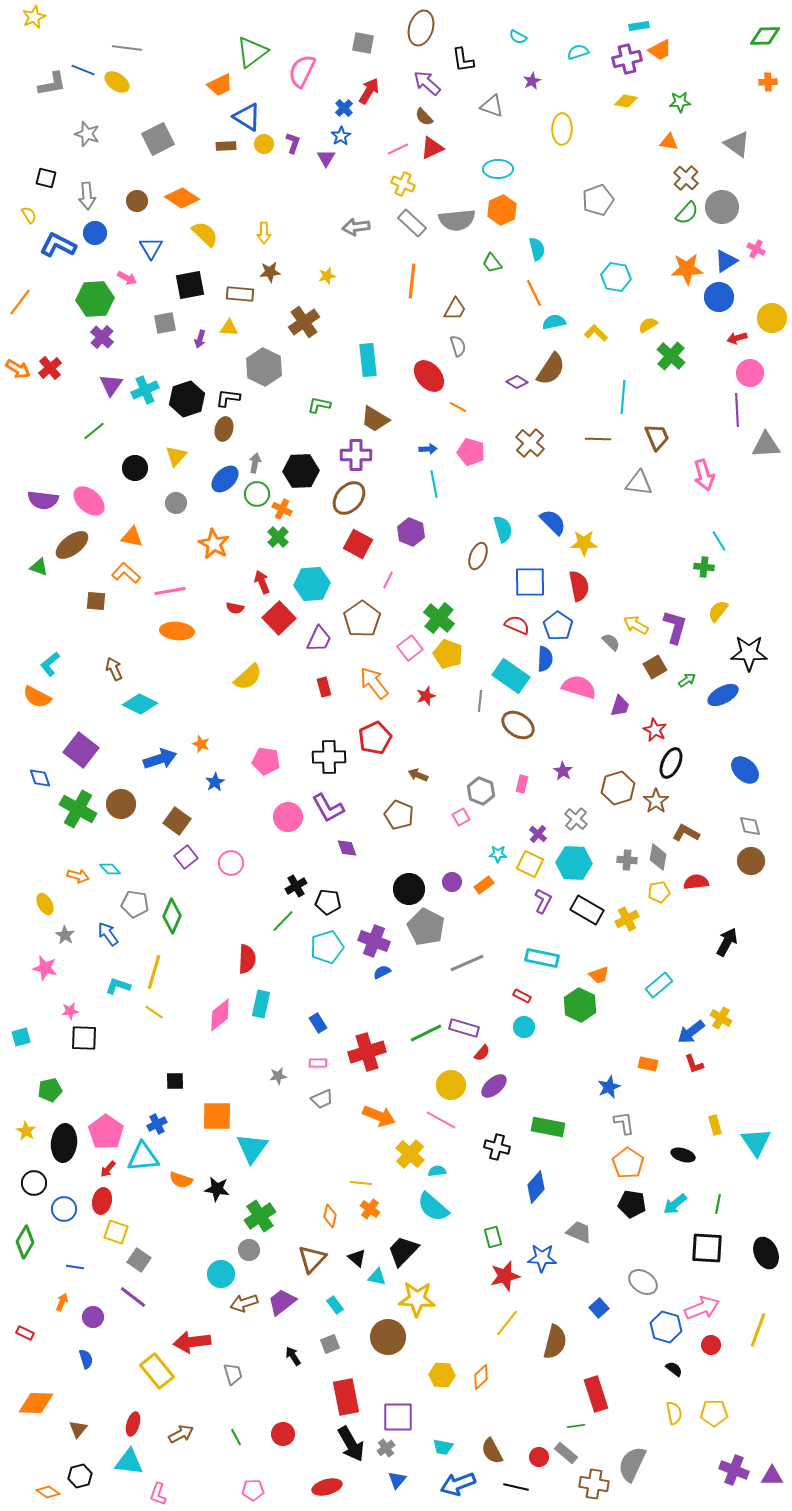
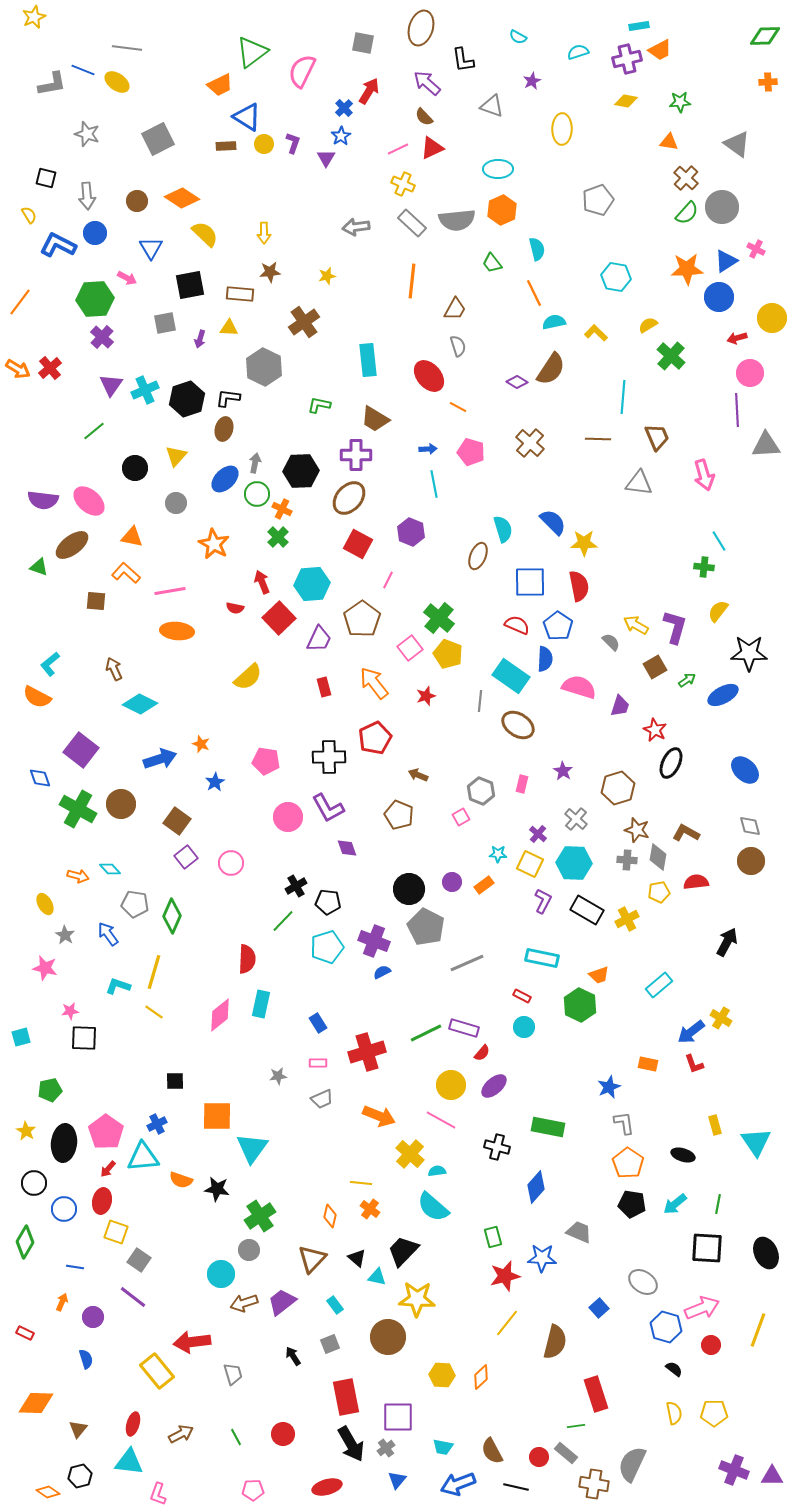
brown star at (656, 801): moved 19 px left, 29 px down; rotated 20 degrees counterclockwise
